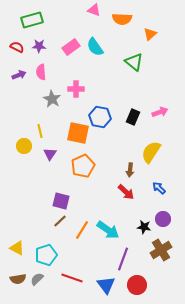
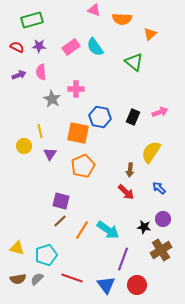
yellow triangle: rotated 14 degrees counterclockwise
